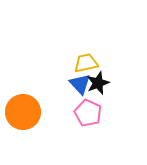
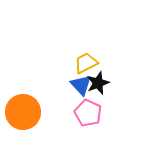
yellow trapezoid: rotated 15 degrees counterclockwise
blue triangle: moved 1 px right, 1 px down
